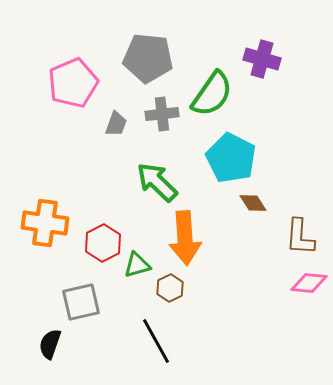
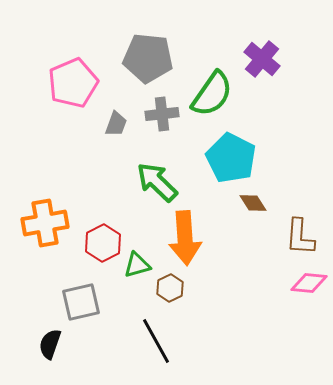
purple cross: rotated 24 degrees clockwise
orange cross: rotated 18 degrees counterclockwise
